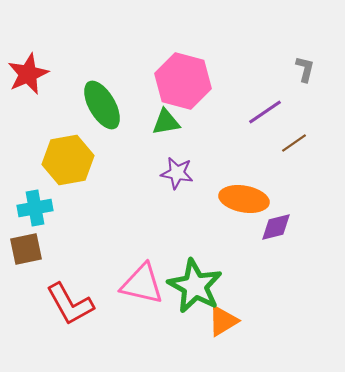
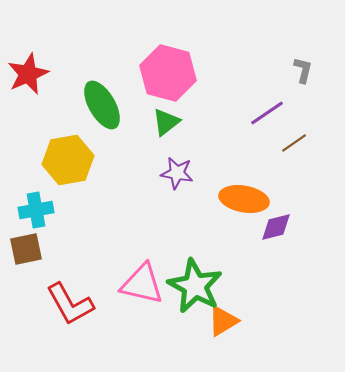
gray L-shape: moved 2 px left, 1 px down
pink hexagon: moved 15 px left, 8 px up
purple line: moved 2 px right, 1 px down
green triangle: rotated 28 degrees counterclockwise
cyan cross: moved 1 px right, 2 px down
